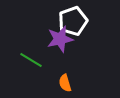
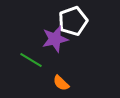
purple star: moved 5 px left
orange semicircle: moved 4 px left; rotated 30 degrees counterclockwise
